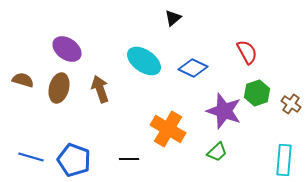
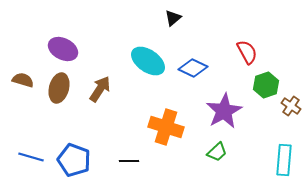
purple ellipse: moved 4 px left; rotated 8 degrees counterclockwise
cyan ellipse: moved 4 px right
brown arrow: rotated 52 degrees clockwise
green hexagon: moved 9 px right, 8 px up
brown cross: moved 2 px down
purple star: rotated 24 degrees clockwise
orange cross: moved 2 px left, 2 px up; rotated 12 degrees counterclockwise
black line: moved 2 px down
